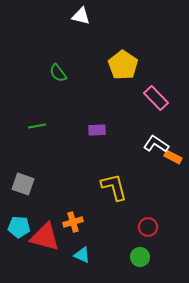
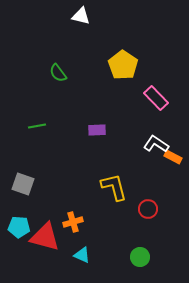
red circle: moved 18 px up
